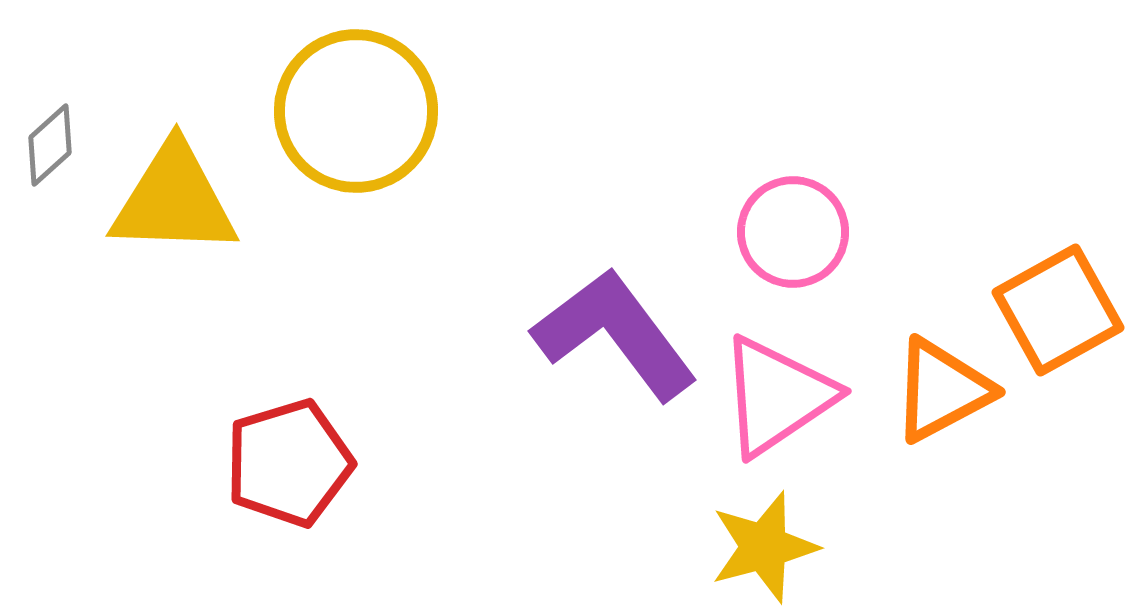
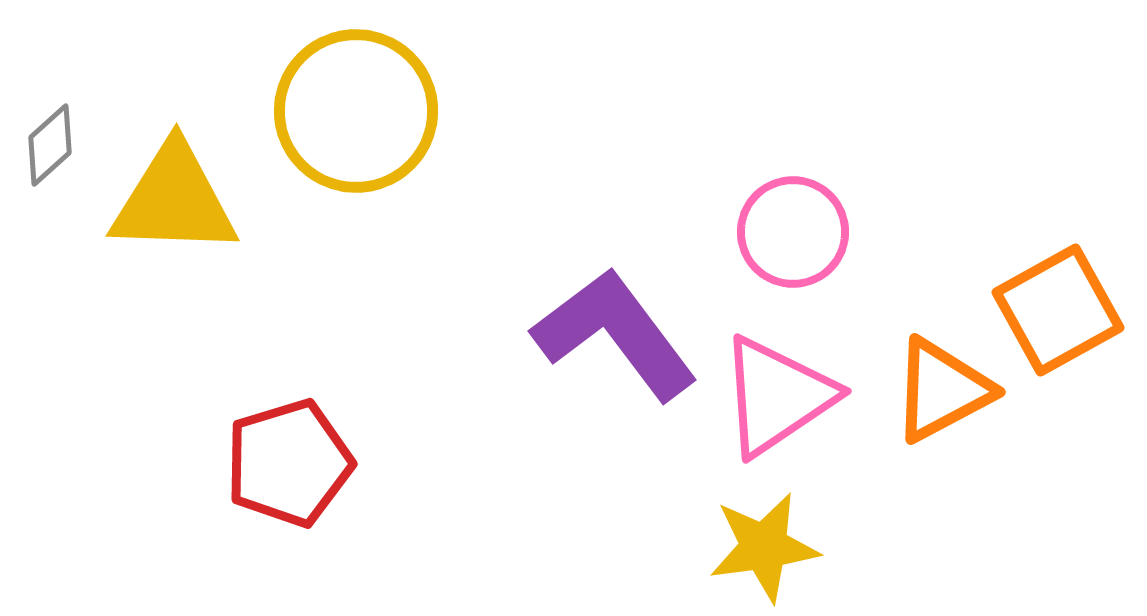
yellow star: rotated 7 degrees clockwise
